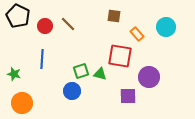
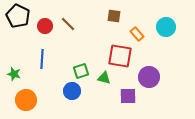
green triangle: moved 4 px right, 4 px down
orange circle: moved 4 px right, 3 px up
